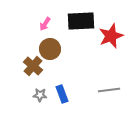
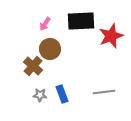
gray line: moved 5 px left, 2 px down
